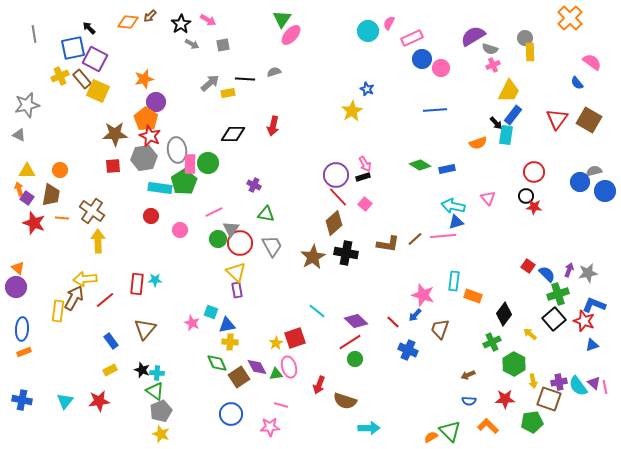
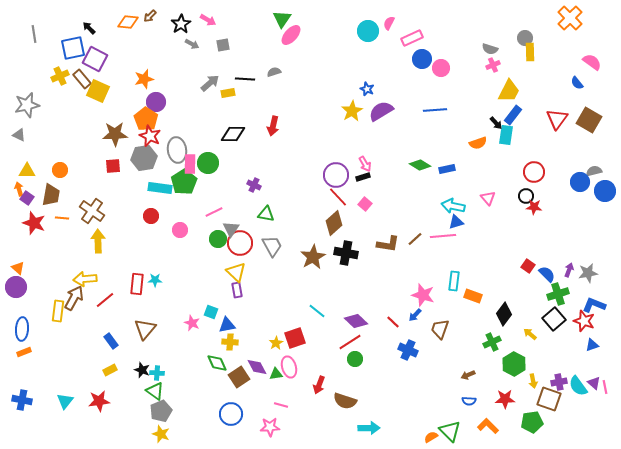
purple semicircle at (473, 36): moved 92 px left, 75 px down
